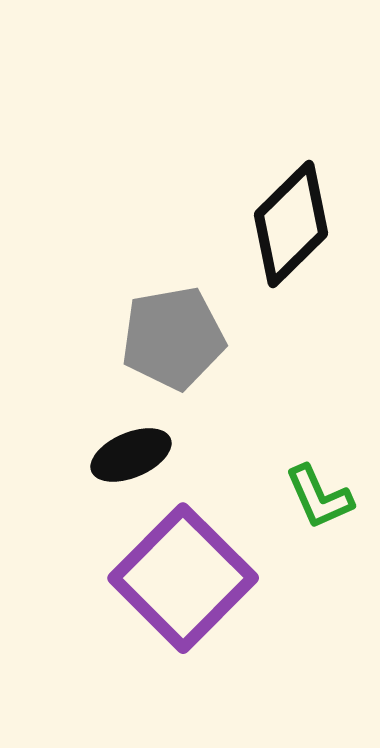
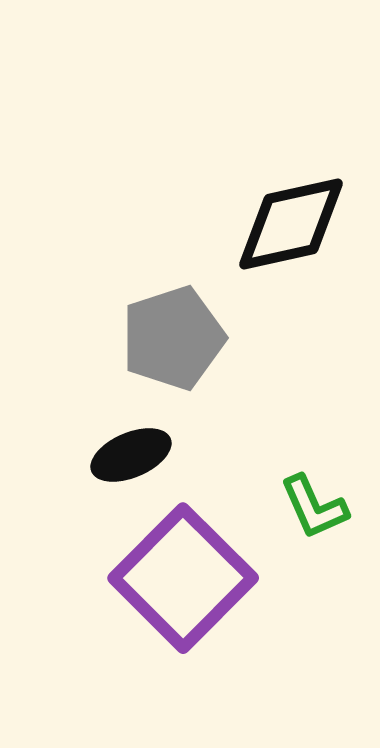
black diamond: rotated 32 degrees clockwise
gray pentagon: rotated 8 degrees counterclockwise
green L-shape: moved 5 px left, 10 px down
